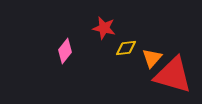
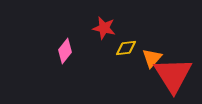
red triangle: rotated 42 degrees clockwise
